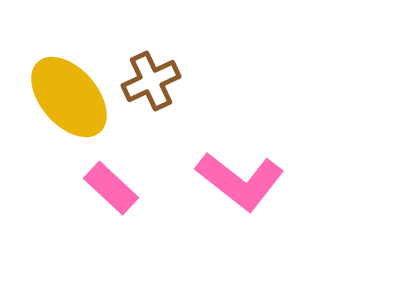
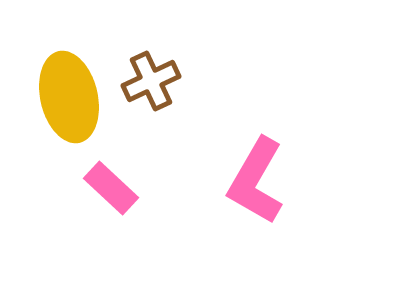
yellow ellipse: rotated 28 degrees clockwise
pink L-shape: moved 16 px right; rotated 82 degrees clockwise
